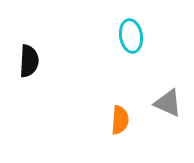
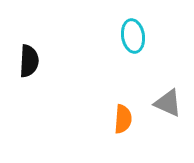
cyan ellipse: moved 2 px right
orange semicircle: moved 3 px right, 1 px up
